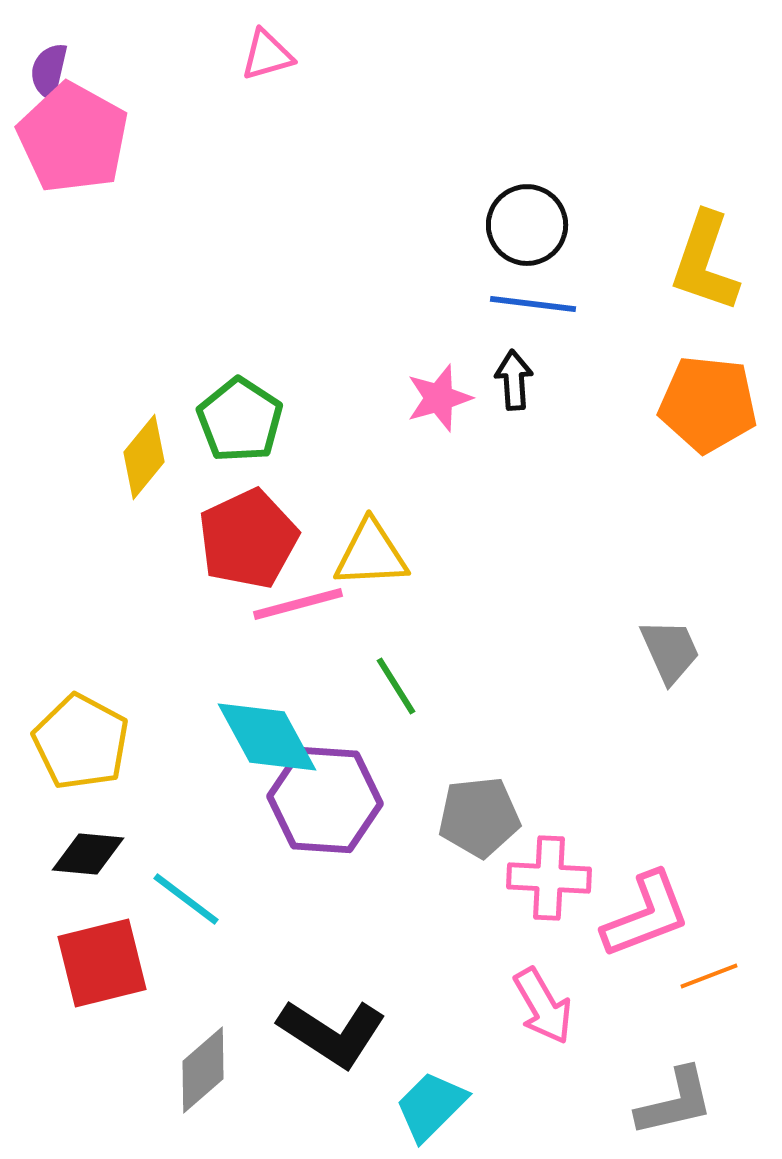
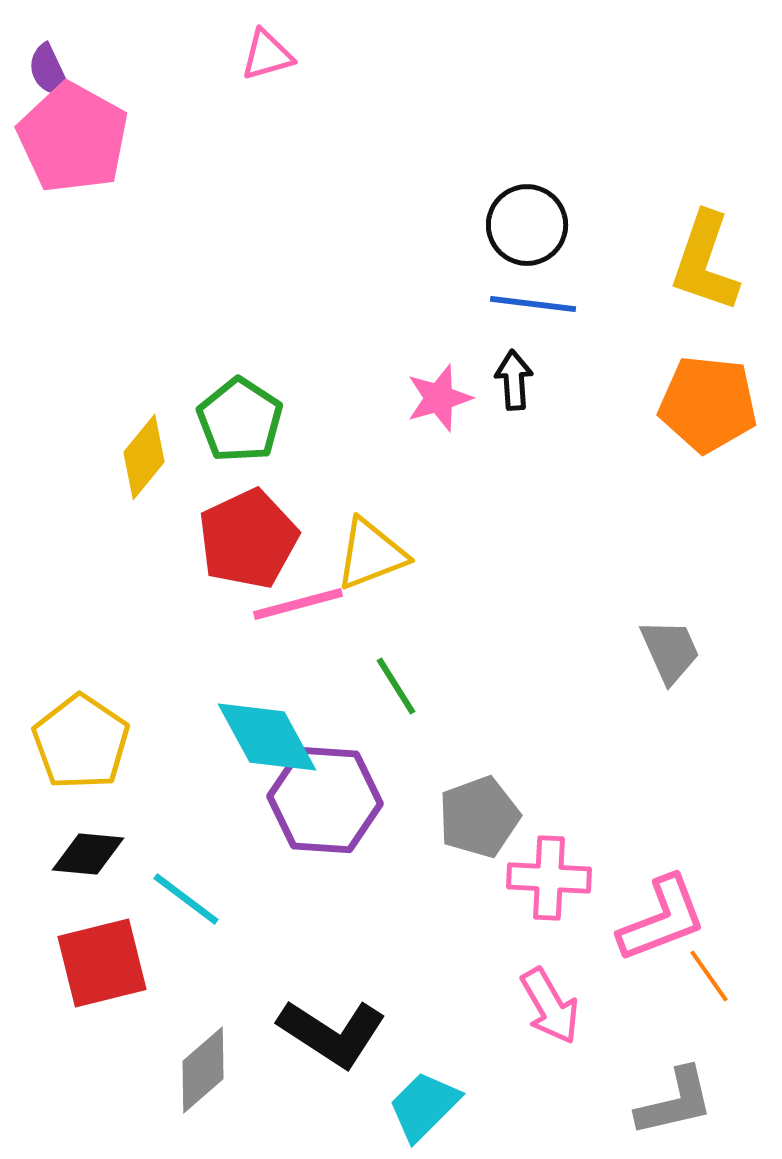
purple semicircle: rotated 38 degrees counterclockwise
yellow triangle: rotated 18 degrees counterclockwise
yellow pentagon: rotated 6 degrees clockwise
gray pentagon: rotated 14 degrees counterclockwise
pink L-shape: moved 16 px right, 4 px down
orange line: rotated 76 degrees clockwise
pink arrow: moved 7 px right
cyan trapezoid: moved 7 px left
